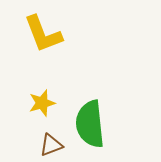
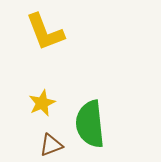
yellow L-shape: moved 2 px right, 2 px up
yellow star: rotated 8 degrees counterclockwise
